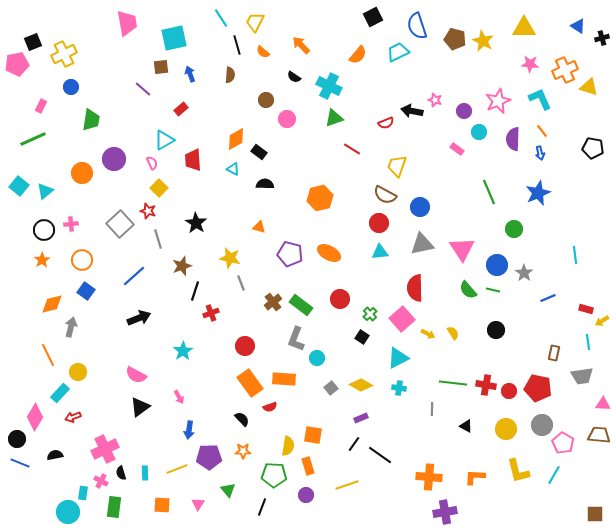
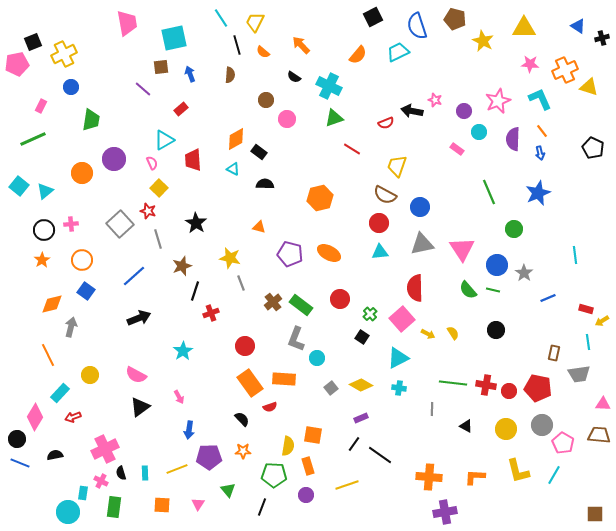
brown pentagon at (455, 39): moved 20 px up
black pentagon at (593, 148): rotated 15 degrees clockwise
yellow circle at (78, 372): moved 12 px right, 3 px down
gray trapezoid at (582, 376): moved 3 px left, 2 px up
